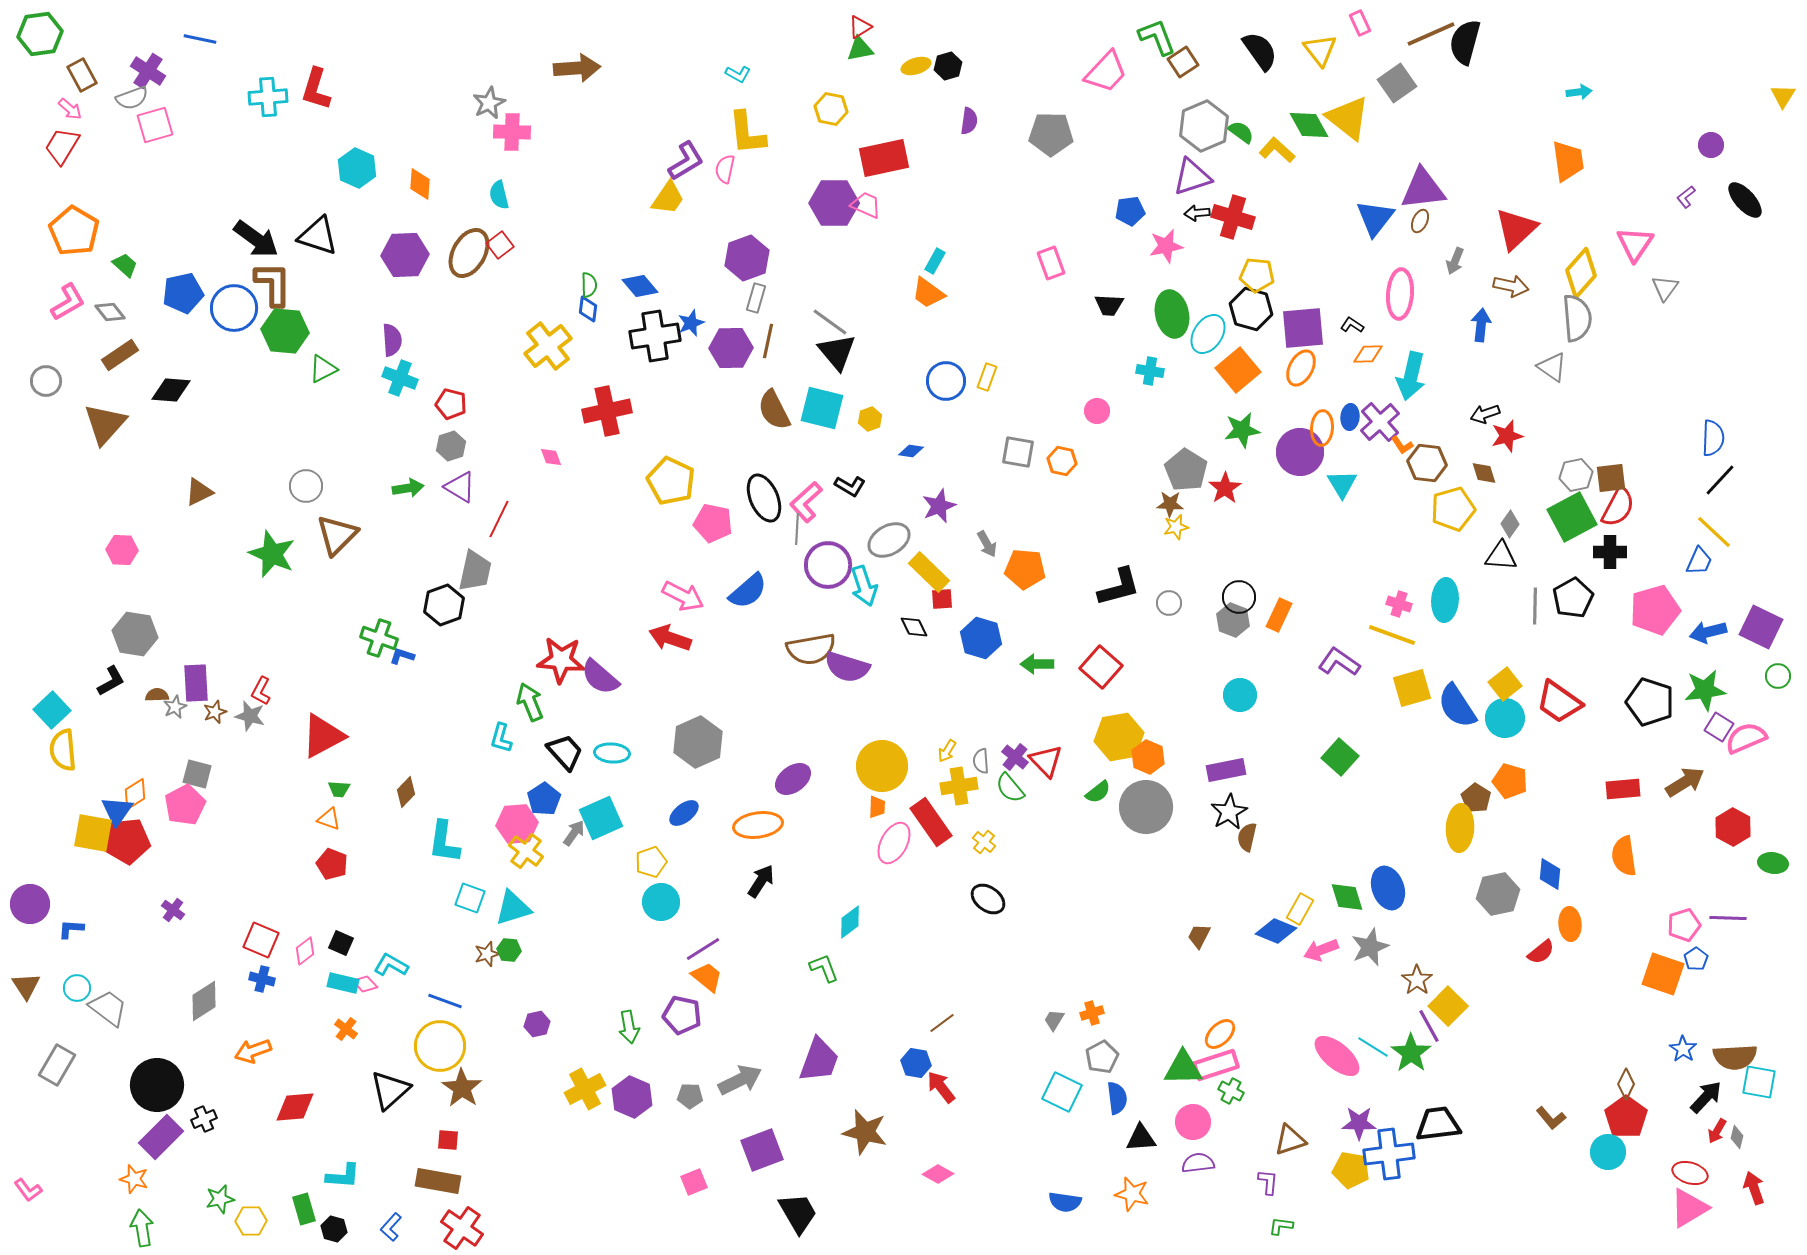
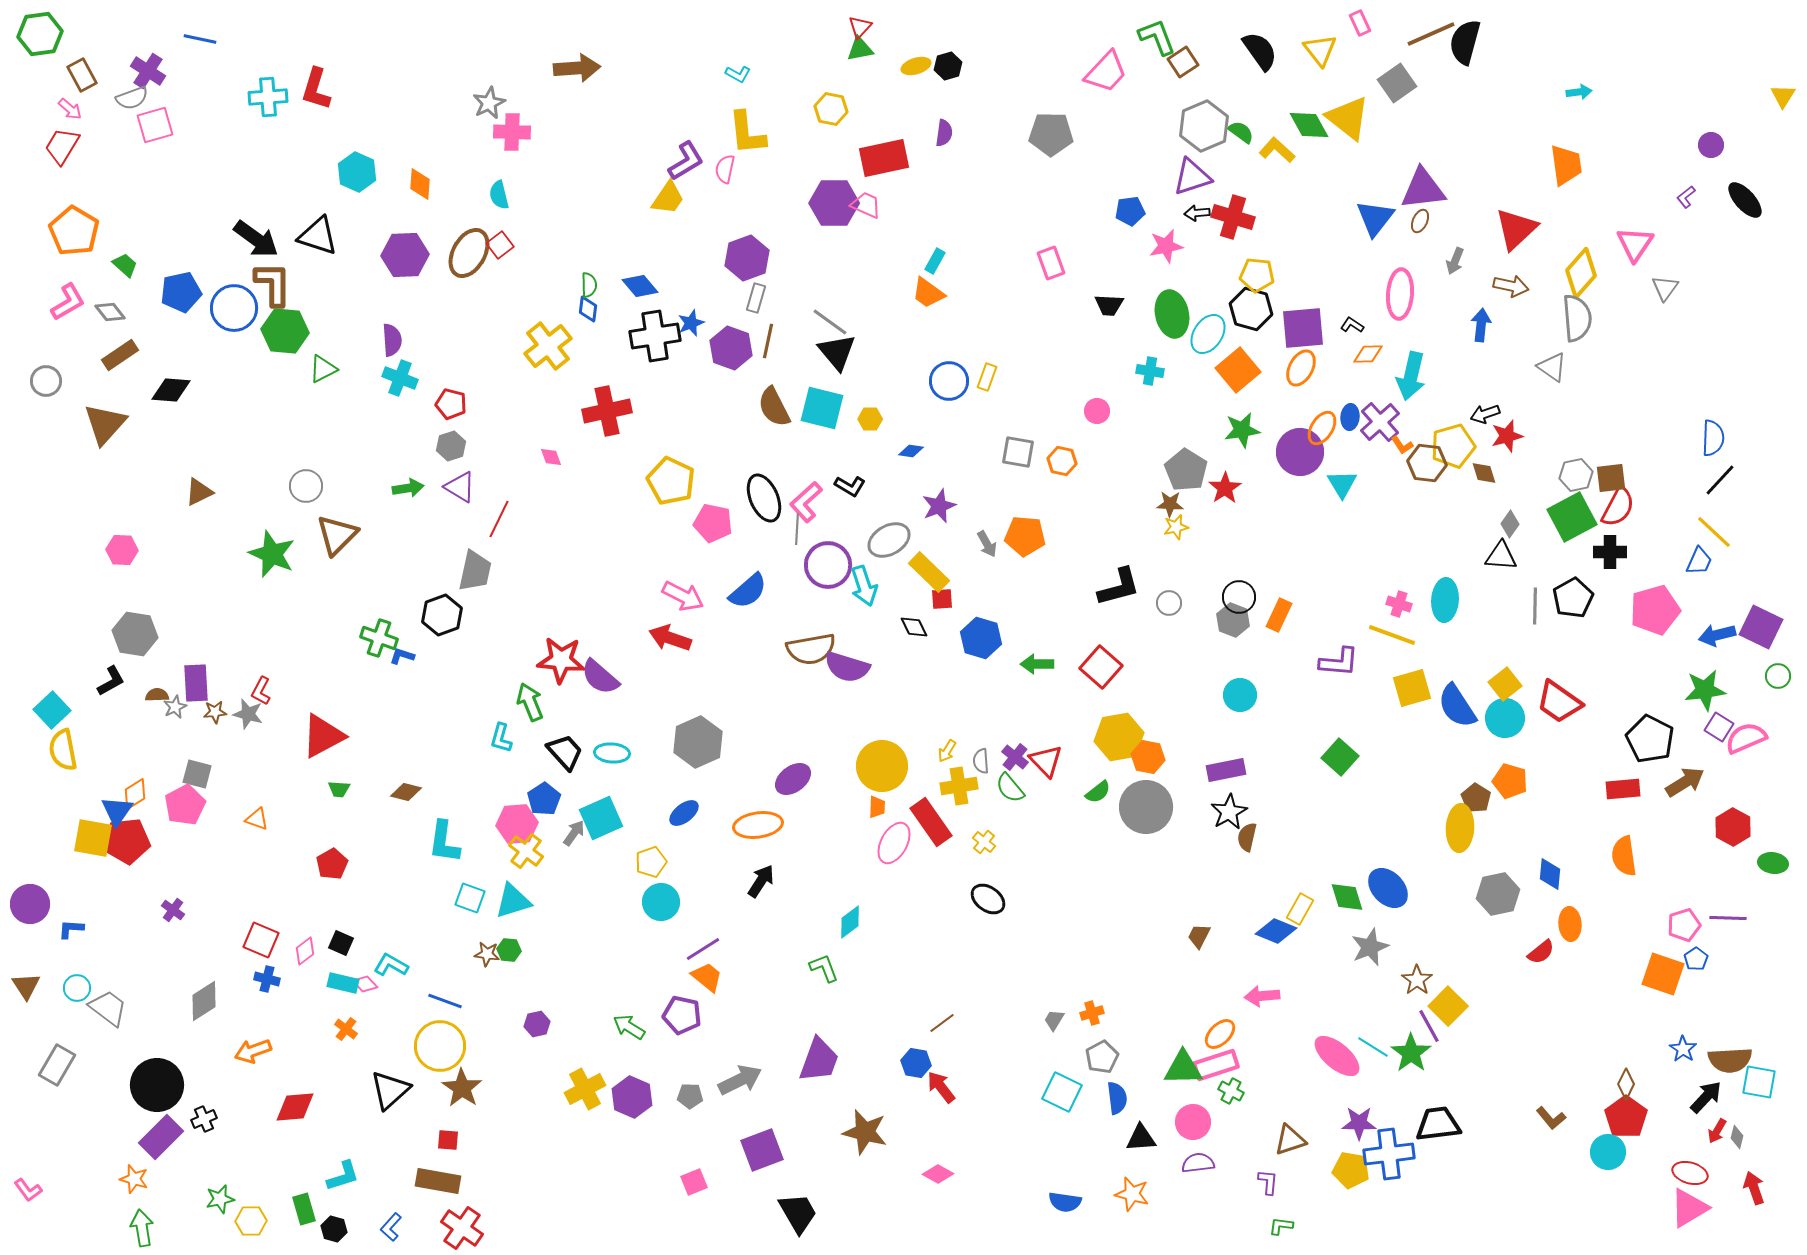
red triangle at (860, 27): rotated 15 degrees counterclockwise
purple semicircle at (969, 121): moved 25 px left, 12 px down
orange trapezoid at (1568, 161): moved 2 px left, 4 px down
cyan hexagon at (357, 168): moved 4 px down
blue pentagon at (183, 293): moved 2 px left, 1 px up
purple hexagon at (731, 348): rotated 21 degrees clockwise
blue circle at (946, 381): moved 3 px right
brown semicircle at (774, 410): moved 3 px up
yellow hexagon at (870, 419): rotated 20 degrees clockwise
orange ellipse at (1322, 428): rotated 28 degrees clockwise
yellow pentagon at (1453, 509): moved 63 px up
orange pentagon at (1025, 569): moved 33 px up
black hexagon at (444, 605): moved 2 px left, 10 px down
blue arrow at (1708, 632): moved 9 px right, 3 px down
purple L-shape at (1339, 662): rotated 150 degrees clockwise
black pentagon at (1650, 702): moved 37 px down; rotated 9 degrees clockwise
brown star at (215, 712): rotated 15 degrees clockwise
gray star at (250, 716): moved 2 px left, 2 px up
yellow semicircle at (63, 750): rotated 6 degrees counterclockwise
orange hexagon at (1148, 757): rotated 12 degrees counterclockwise
brown diamond at (406, 792): rotated 60 degrees clockwise
orange triangle at (329, 819): moved 72 px left
yellow square at (93, 833): moved 5 px down
red pentagon at (332, 864): rotated 20 degrees clockwise
blue ellipse at (1388, 888): rotated 24 degrees counterclockwise
cyan triangle at (513, 908): moved 7 px up
pink arrow at (1321, 950): moved 59 px left, 46 px down; rotated 16 degrees clockwise
brown star at (487, 954): rotated 25 degrees clockwise
blue cross at (262, 979): moved 5 px right
green arrow at (629, 1027): rotated 132 degrees clockwise
brown semicircle at (1735, 1057): moved 5 px left, 3 px down
cyan L-shape at (343, 1176): rotated 21 degrees counterclockwise
